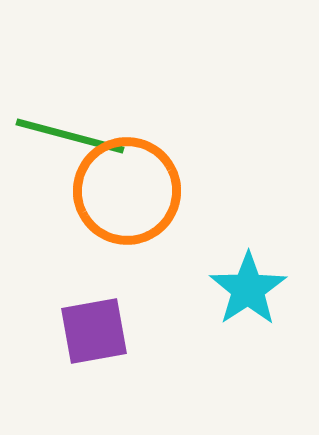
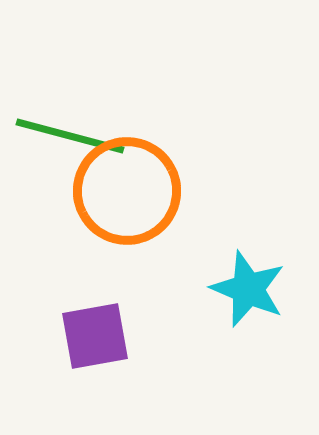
cyan star: rotated 16 degrees counterclockwise
purple square: moved 1 px right, 5 px down
